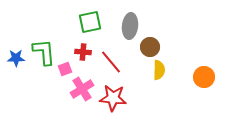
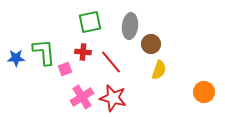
brown circle: moved 1 px right, 3 px up
yellow semicircle: rotated 18 degrees clockwise
orange circle: moved 15 px down
pink cross: moved 8 px down
red star: rotated 8 degrees clockwise
